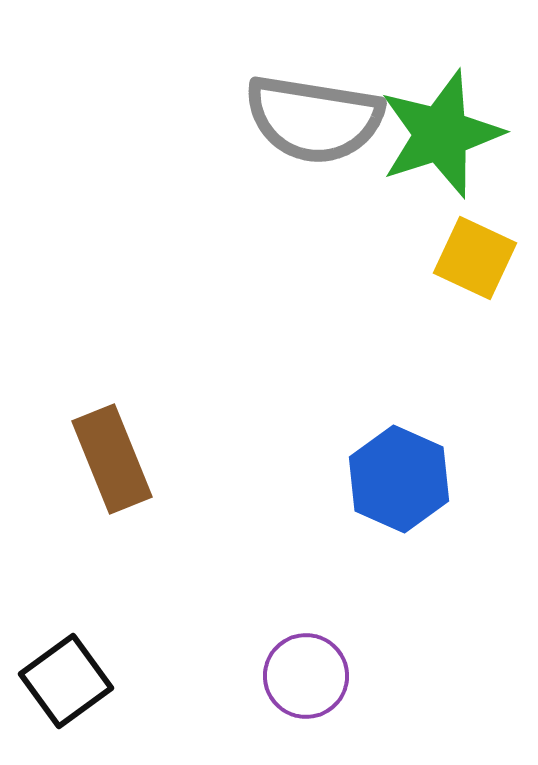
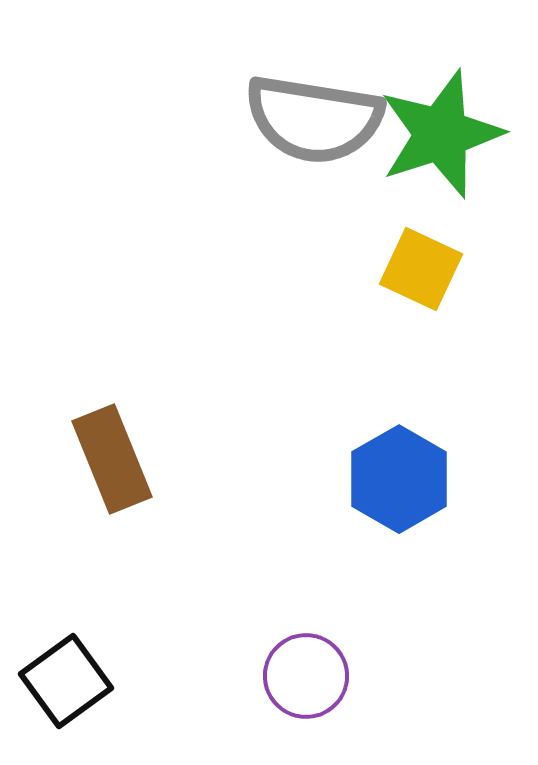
yellow square: moved 54 px left, 11 px down
blue hexagon: rotated 6 degrees clockwise
